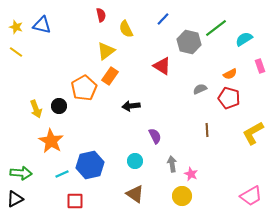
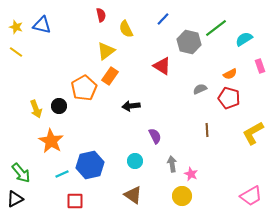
green arrow: rotated 45 degrees clockwise
brown triangle: moved 2 px left, 1 px down
